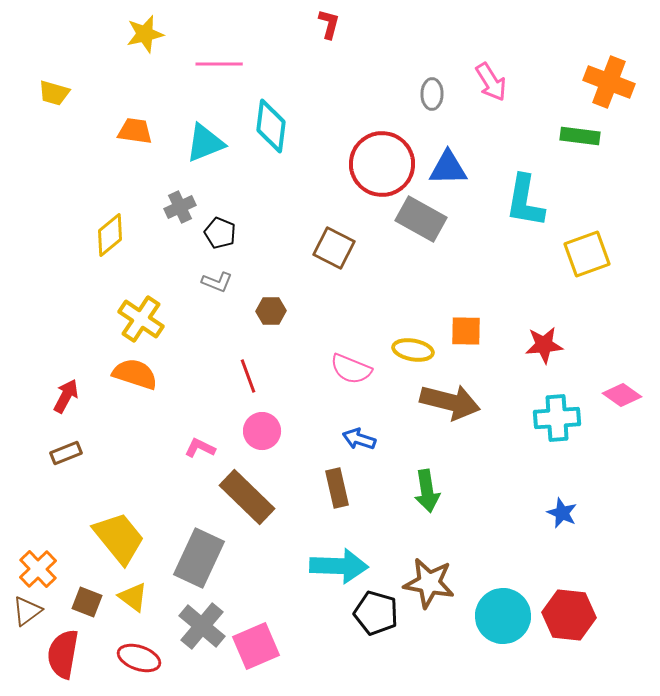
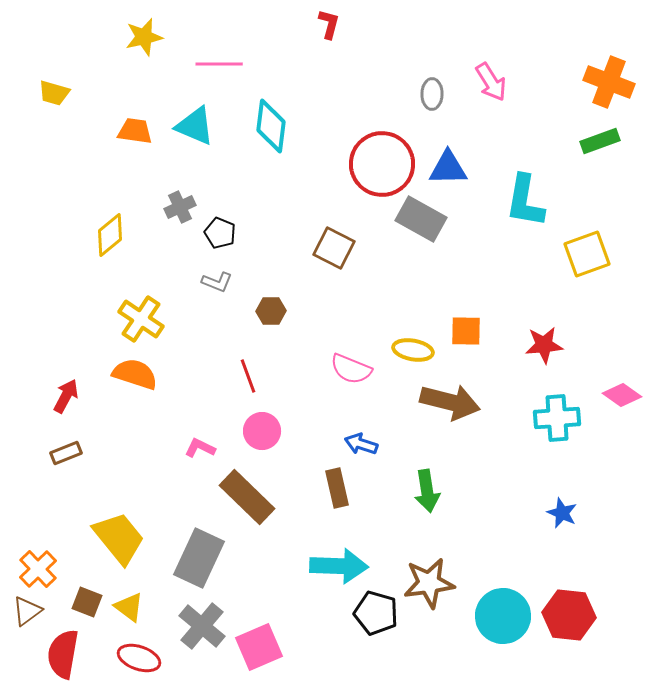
yellow star at (145, 34): moved 1 px left, 3 px down
green rectangle at (580, 136): moved 20 px right, 5 px down; rotated 27 degrees counterclockwise
cyan triangle at (205, 143): moved 10 px left, 17 px up; rotated 45 degrees clockwise
blue arrow at (359, 439): moved 2 px right, 5 px down
brown star at (429, 583): rotated 18 degrees counterclockwise
yellow triangle at (133, 597): moved 4 px left, 10 px down
pink square at (256, 646): moved 3 px right, 1 px down
